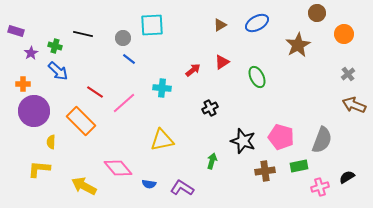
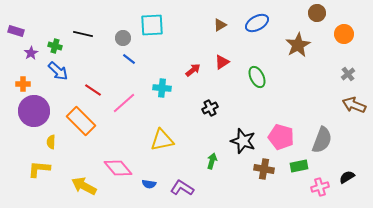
red line: moved 2 px left, 2 px up
brown cross: moved 1 px left, 2 px up; rotated 18 degrees clockwise
